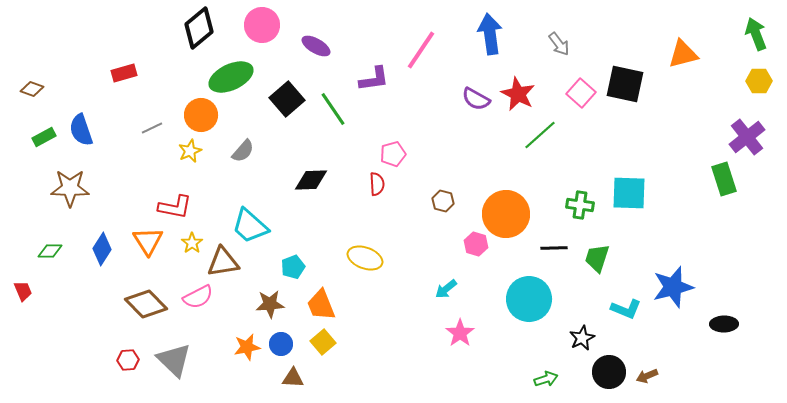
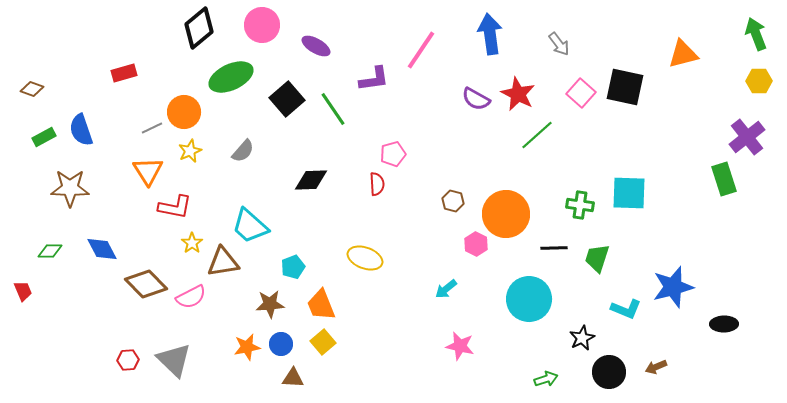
black square at (625, 84): moved 3 px down
orange circle at (201, 115): moved 17 px left, 3 px up
green line at (540, 135): moved 3 px left
brown hexagon at (443, 201): moved 10 px right
orange triangle at (148, 241): moved 70 px up
pink hexagon at (476, 244): rotated 10 degrees clockwise
blue diamond at (102, 249): rotated 60 degrees counterclockwise
pink semicircle at (198, 297): moved 7 px left
brown diamond at (146, 304): moved 20 px up
pink star at (460, 333): moved 13 px down; rotated 24 degrees counterclockwise
brown arrow at (647, 376): moved 9 px right, 9 px up
